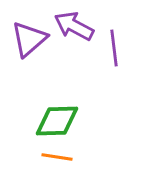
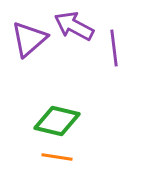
green diamond: rotated 15 degrees clockwise
